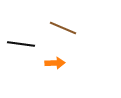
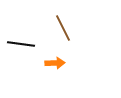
brown line: rotated 40 degrees clockwise
